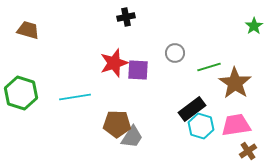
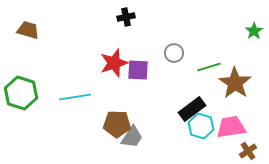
green star: moved 5 px down
gray circle: moved 1 px left
pink trapezoid: moved 5 px left, 2 px down
